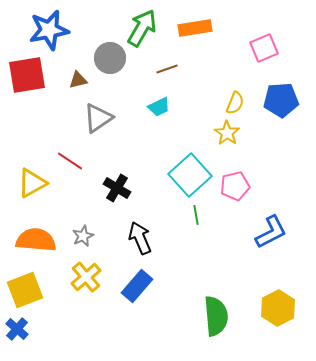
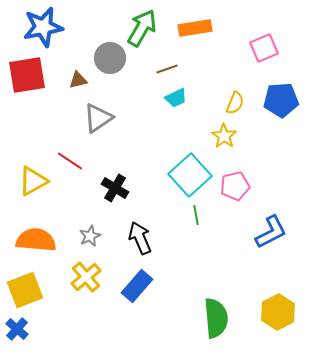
blue star: moved 6 px left, 3 px up
cyan trapezoid: moved 17 px right, 9 px up
yellow star: moved 3 px left, 3 px down
yellow triangle: moved 1 px right, 2 px up
black cross: moved 2 px left
gray star: moved 7 px right
yellow hexagon: moved 4 px down
green semicircle: moved 2 px down
